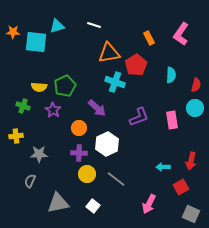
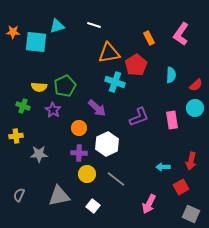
red semicircle: rotated 32 degrees clockwise
gray semicircle: moved 11 px left, 14 px down
gray triangle: moved 1 px right, 7 px up
